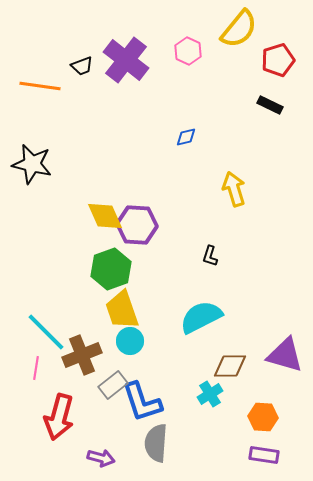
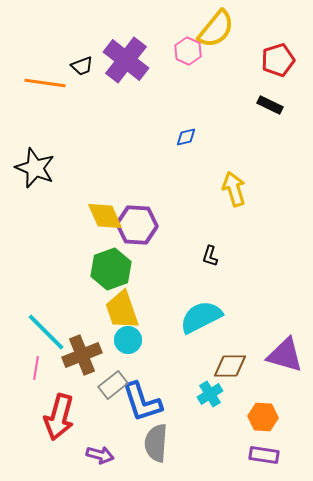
yellow semicircle: moved 23 px left
orange line: moved 5 px right, 3 px up
black star: moved 3 px right, 4 px down; rotated 9 degrees clockwise
cyan circle: moved 2 px left, 1 px up
purple arrow: moved 1 px left, 3 px up
